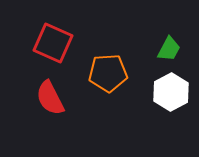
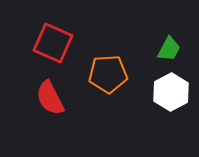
orange pentagon: moved 1 px down
